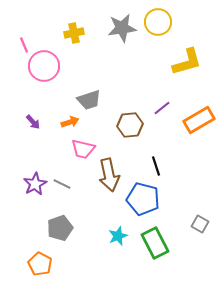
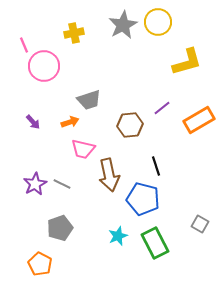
gray star: moved 1 px right, 3 px up; rotated 20 degrees counterclockwise
